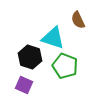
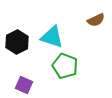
brown semicircle: moved 18 px right; rotated 90 degrees counterclockwise
cyan triangle: moved 1 px left, 1 px up
black hexagon: moved 13 px left, 15 px up; rotated 15 degrees clockwise
